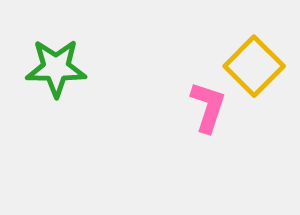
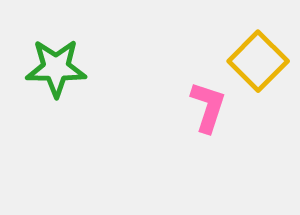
yellow square: moved 4 px right, 5 px up
